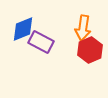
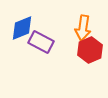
blue diamond: moved 1 px left, 1 px up
